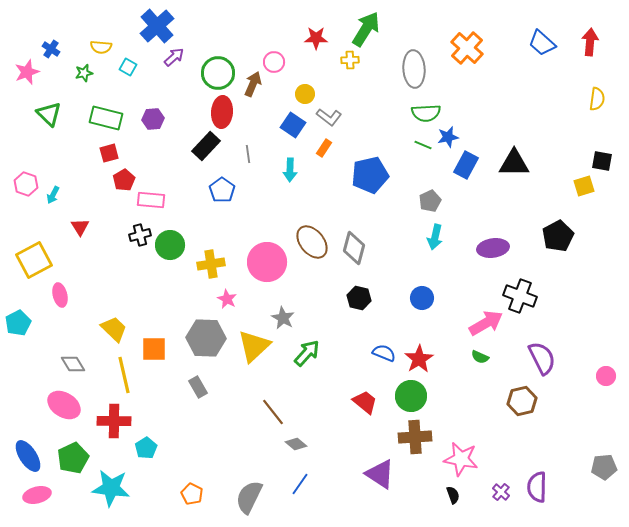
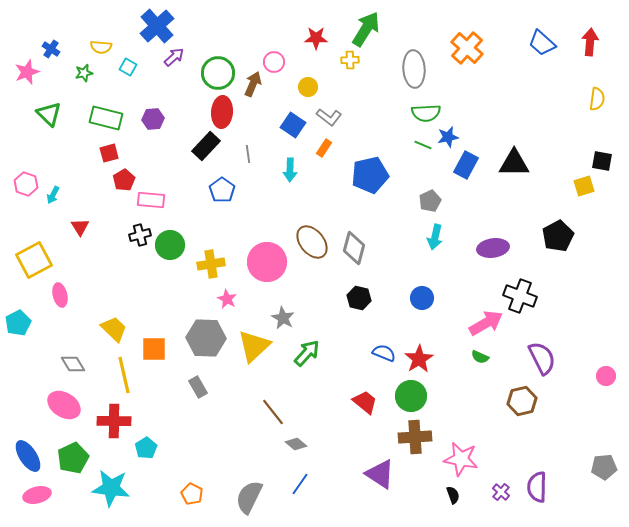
yellow circle at (305, 94): moved 3 px right, 7 px up
